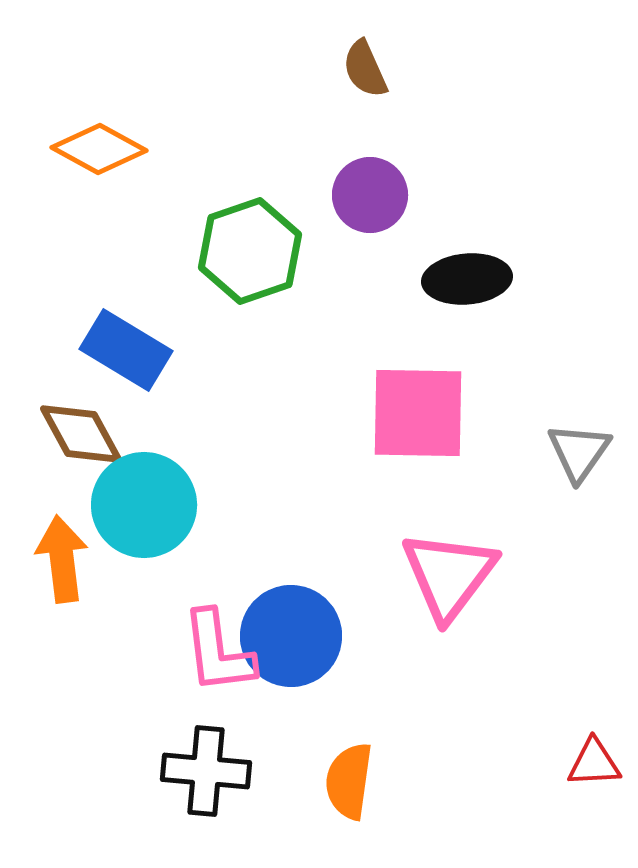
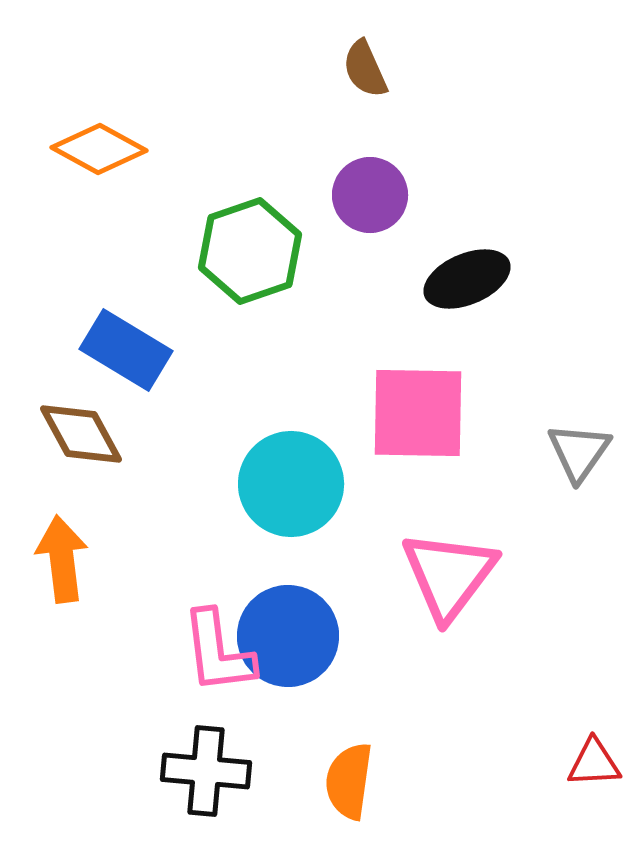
black ellipse: rotated 18 degrees counterclockwise
cyan circle: moved 147 px right, 21 px up
blue circle: moved 3 px left
